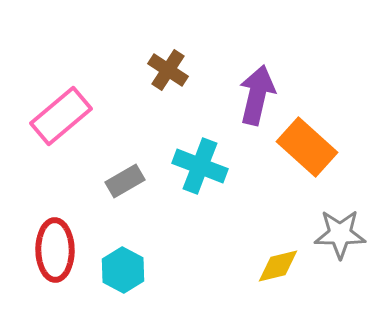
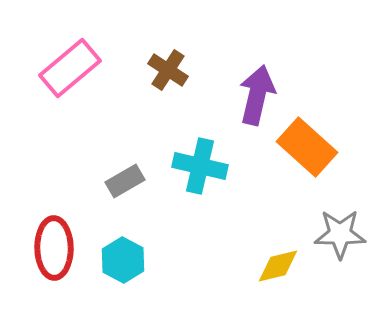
pink rectangle: moved 9 px right, 48 px up
cyan cross: rotated 8 degrees counterclockwise
red ellipse: moved 1 px left, 2 px up
cyan hexagon: moved 10 px up
